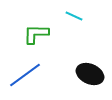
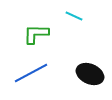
blue line: moved 6 px right, 2 px up; rotated 8 degrees clockwise
